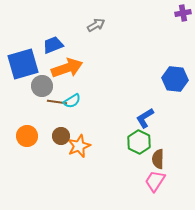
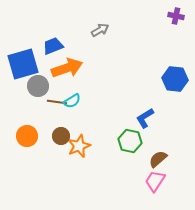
purple cross: moved 7 px left, 3 px down; rotated 21 degrees clockwise
gray arrow: moved 4 px right, 5 px down
blue trapezoid: moved 1 px down
gray circle: moved 4 px left
green hexagon: moved 9 px left, 1 px up; rotated 15 degrees counterclockwise
brown semicircle: rotated 48 degrees clockwise
